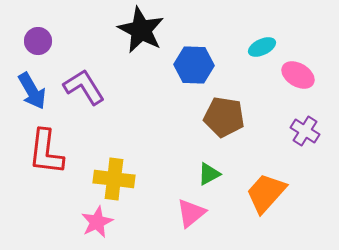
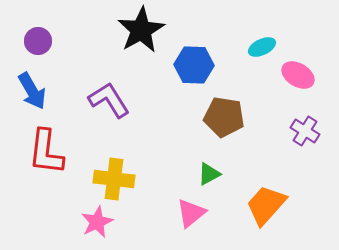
black star: rotated 15 degrees clockwise
purple L-shape: moved 25 px right, 13 px down
orange trapezoid: moved 12 px down
